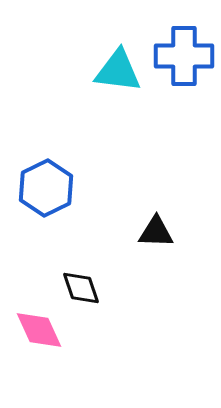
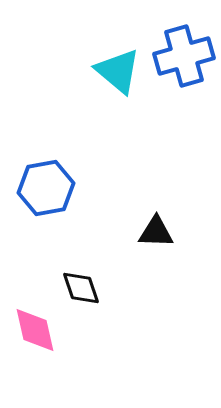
blue cross: rotated 16 degrees counterclockwise
cyan triangle: rotated 33 degrees clockwise
blue hexagon: rotated 16 degrees clockwise
pink diamond: moved 4 px left; rotated 12 degrees clockwise
